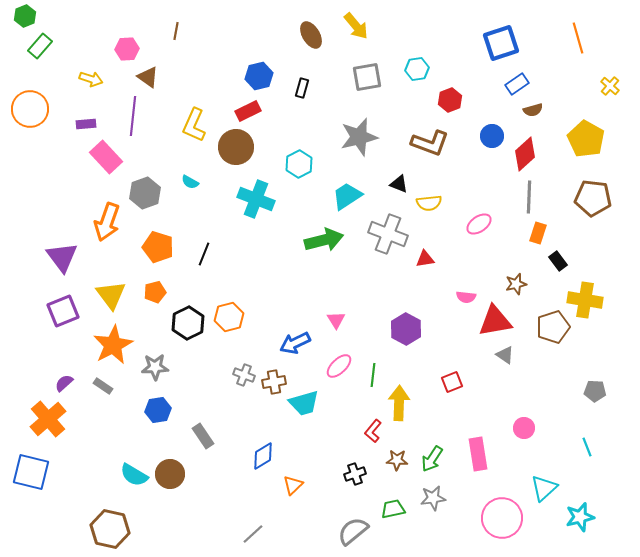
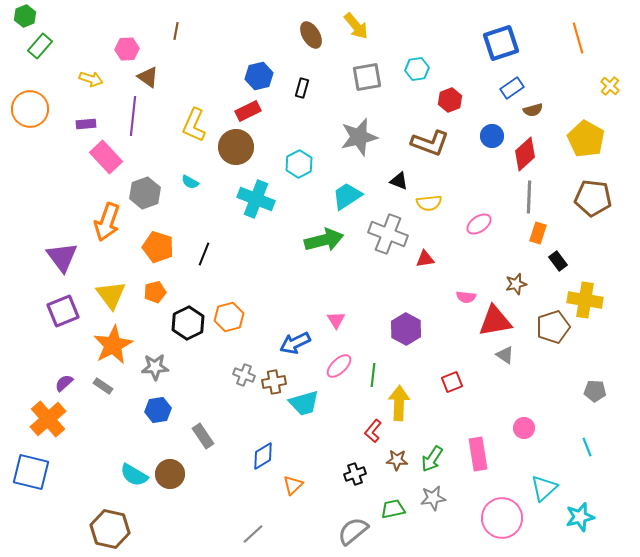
blue rectangle at (517, 84): moved 5 px left, 4 px down
black triangle at (399, 184): moved 3 px up
